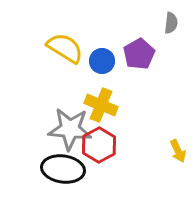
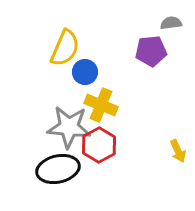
gray semicircle: rotated 105 degrees counterclockwise
yellow semicircle: rotated 81 degrees clockwise
purple pentagon: moved 12 px right, 3 px up; rotated 24 degrees clockwise
blue circle: moved 17 px left, 11 px down
gray star: moved 1 px left, 2 px up
black ellipse: moved 5 px left; rotated 21 degrees counterclockwise
